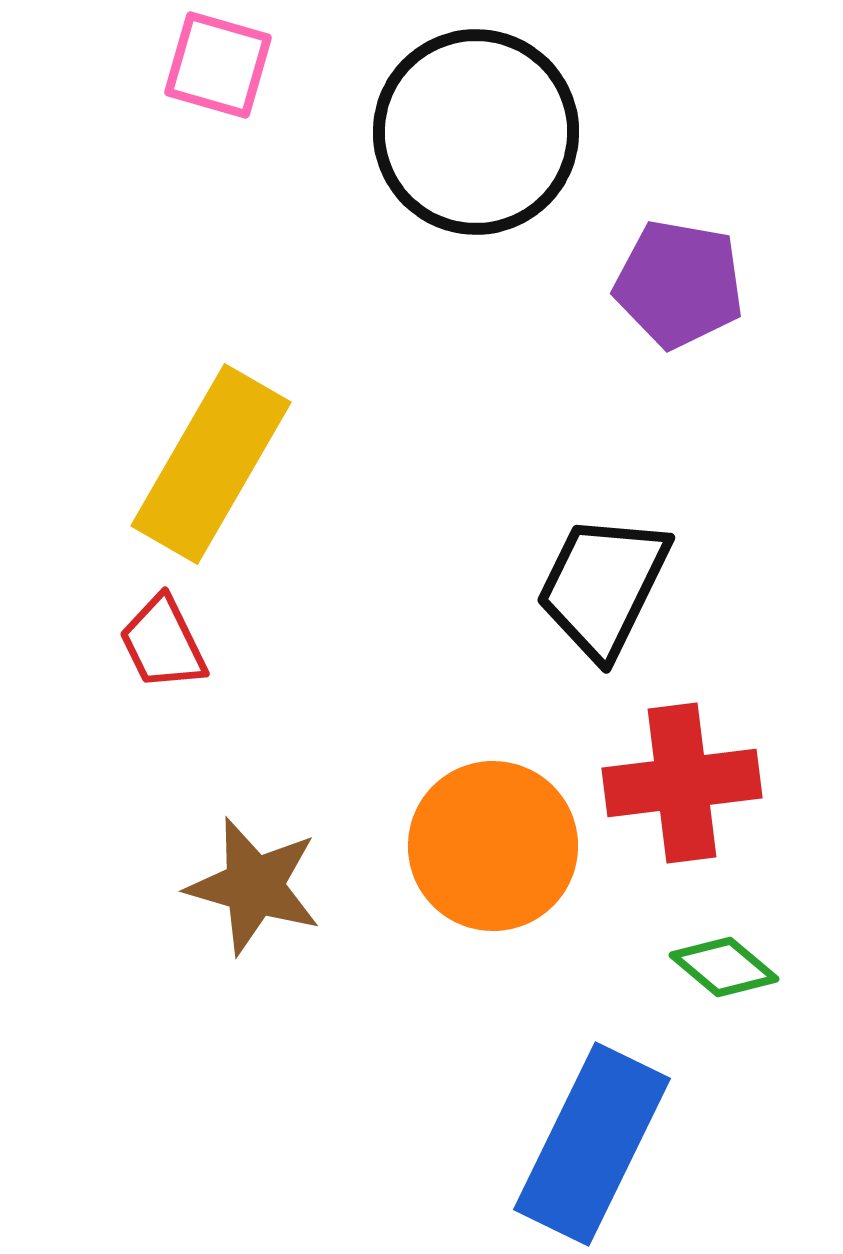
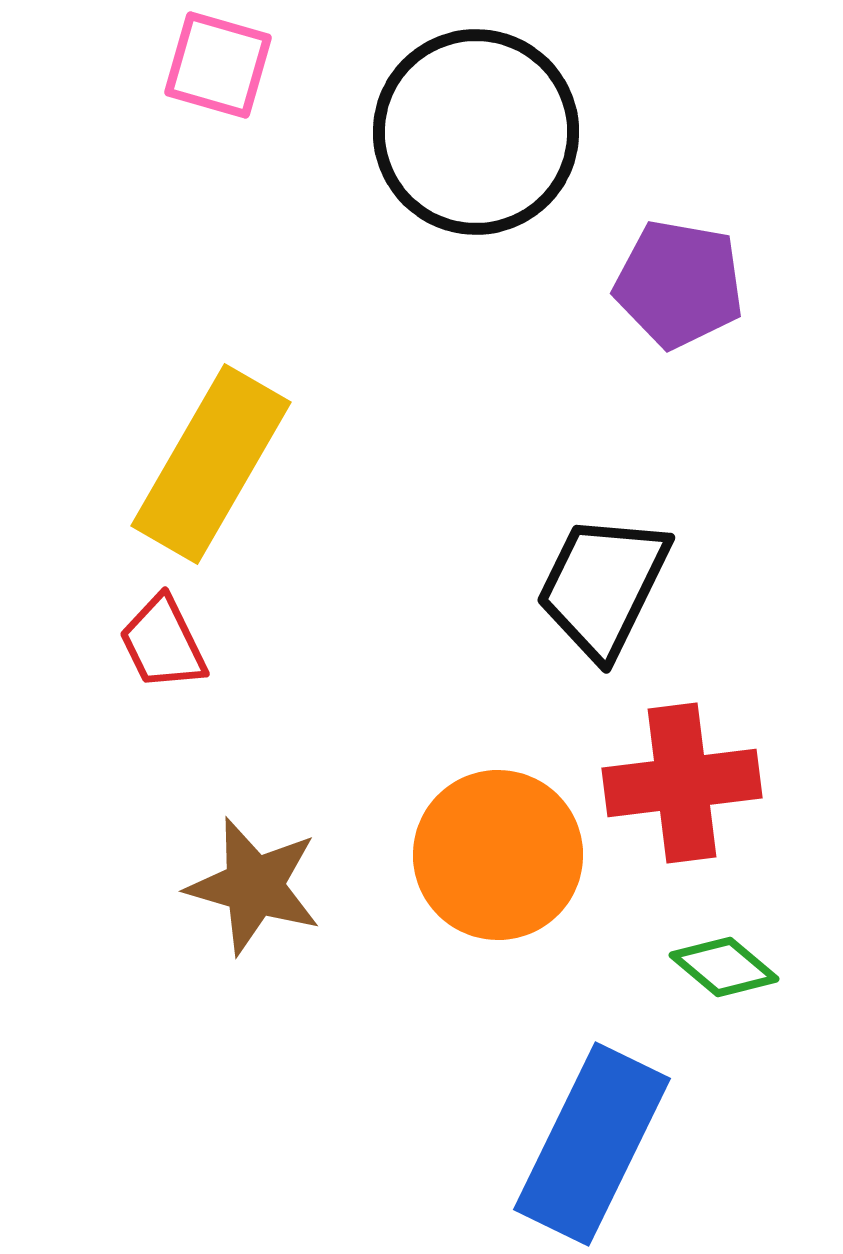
orange circle: moved 5 px right, 9 px down
